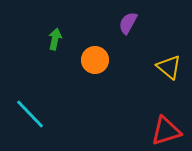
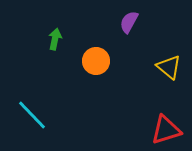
purple semicircle: moved 1 px right, 1 px up
orange circle: moved 1 px right, 1 px down
cyan line: moved 2 px right, 1 px down
red triangle: moved 1 px up
